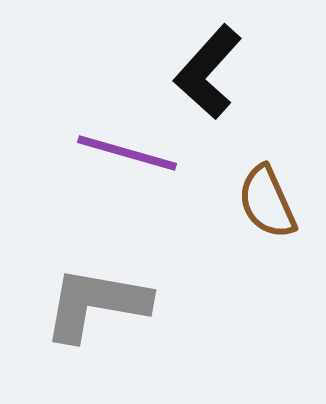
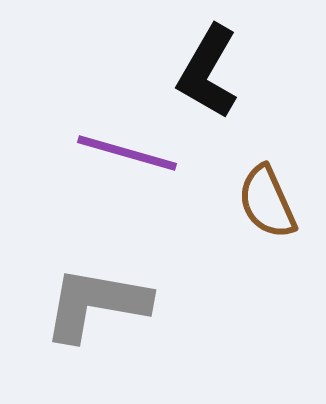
black L-shape: rotated 12 degrees counterclockwise
